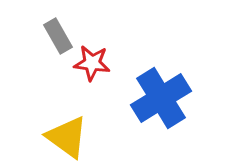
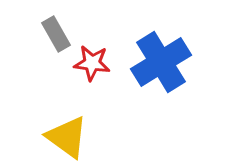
gray rectangle: moved 2 px left, 2 px up
blue cross: moved 36 px up
